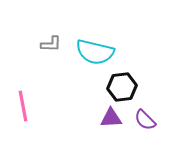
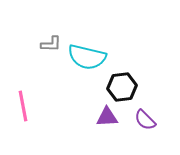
cyan semicircle: moved 8 px left, 5 px down
purple triangle: moved 4 px left, 1 px up
